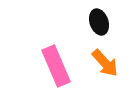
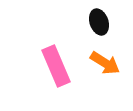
orange arrow: rotated 16 degrees counterclockwise
